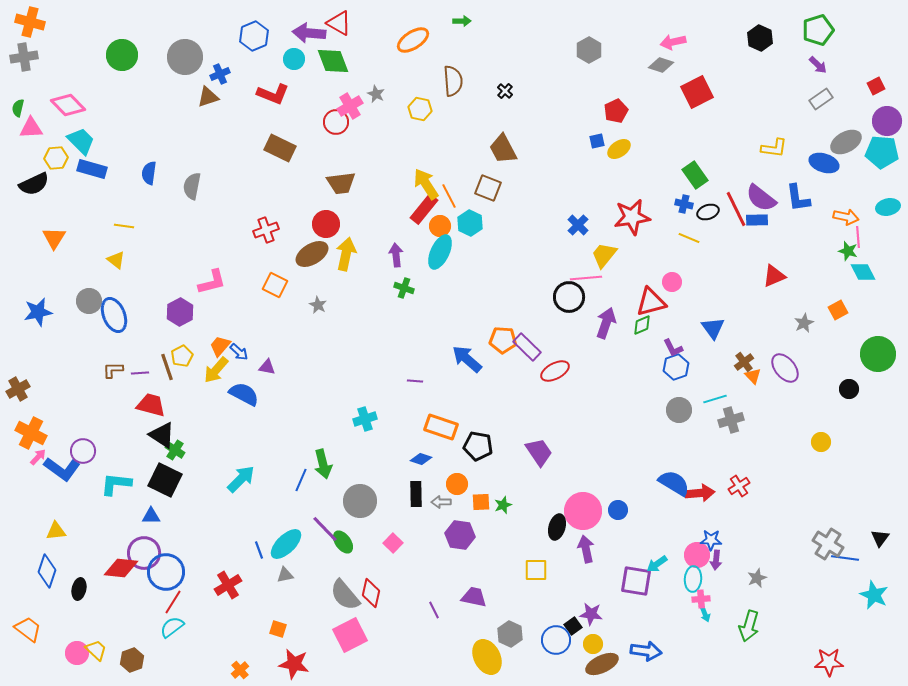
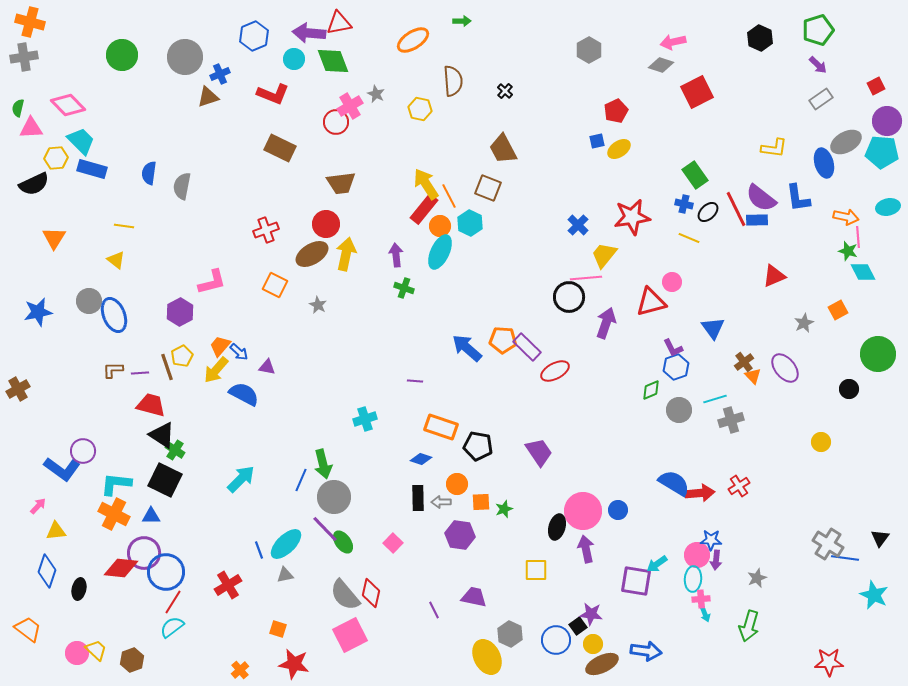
red triangle at (339, 23): rotated 40 degrees counterclockwise
blue ellipse at (824, 163): rotated 56 degrees clockwise
gray semicircle at (192, 186): moved 10 px left
black ellipse at (708, 212): rotated 25 degrees counterclockwise
green diamond at (642, 325): moved 9 px right, 65 px down
blue arrow at (467, 359): moved 11 px up
orange cross at (31, 433): moved 83 px right, 81 px down
pink arrow at (38, 457): moved 49 px down
black rectangle at (416, 494): moved 2 px right, 4 px down
gray circle at (360, 501): moved 26 px left, 4 px up
green star at (503, 505): moved 1 px right, 4 px down
black square at (573, 626): moved 5 px right
